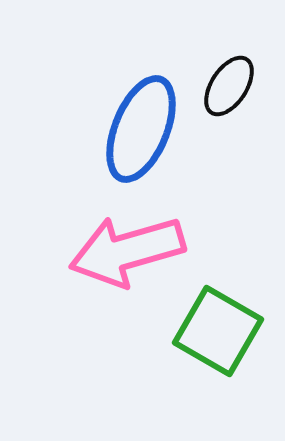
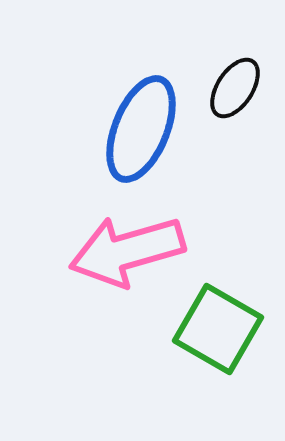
black ellipse: moved 6 px right, 2 px down
green square: moved 2 px up
